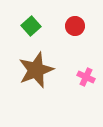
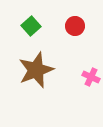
pink cross: moved 5 px right
